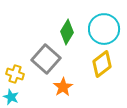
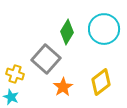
yellow diamond: moved 1 px left, 18 px down
